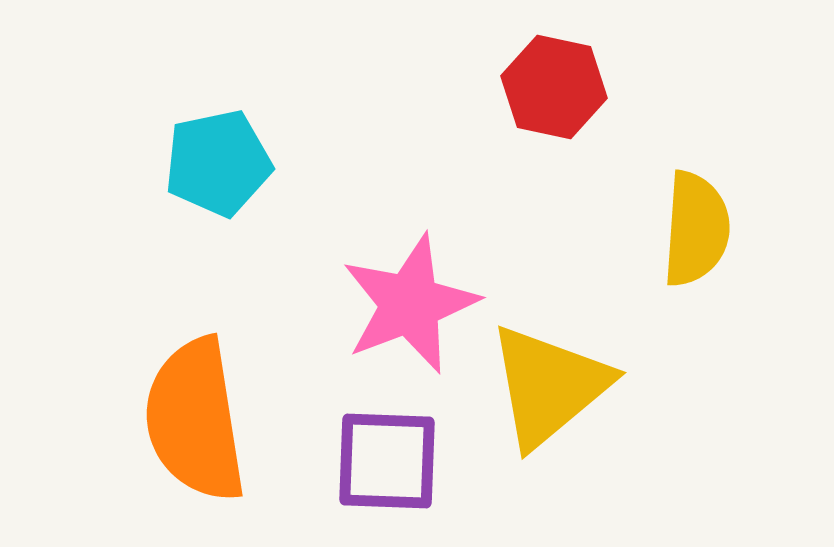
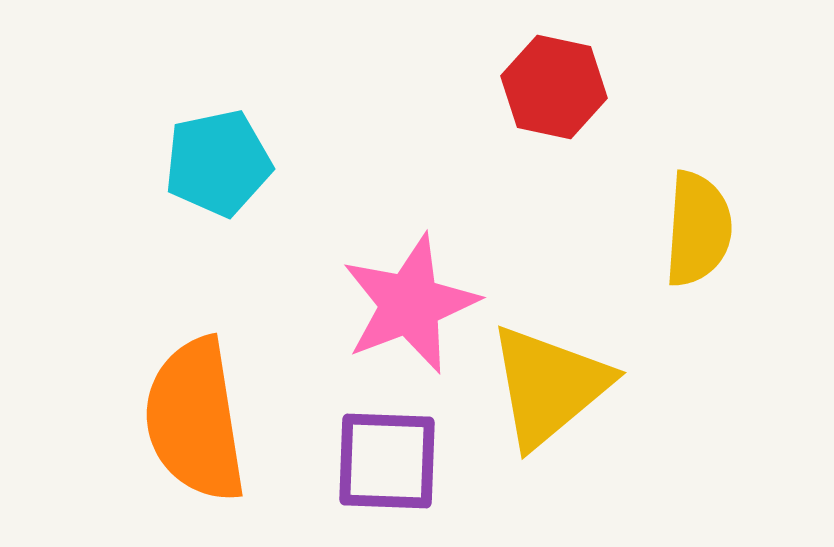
yellow semicircle: moved 2 px right
